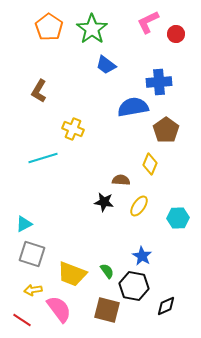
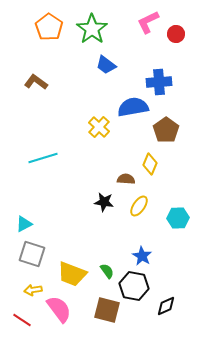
brown L-shape: moved 3 px left, 9 px up; rotated 95 degrees clockwise
yellow cross: moved 26 px right, 2 px up; rotated 20 degrees clockwise
brown semicircle: moved 5 px right, 1 px up
